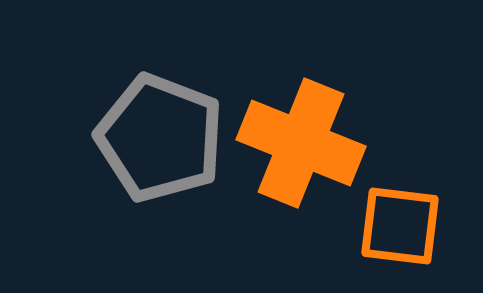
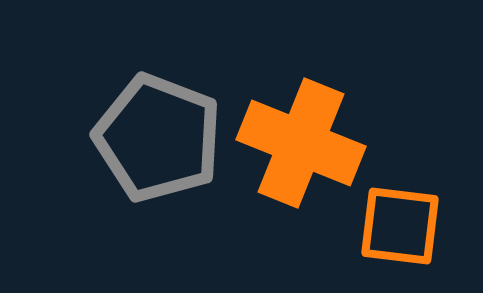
gray pentagon: moved 2 px left
